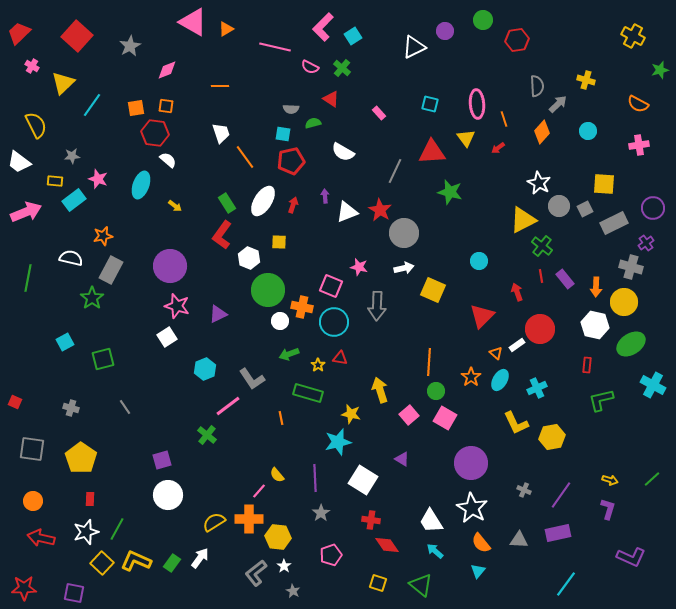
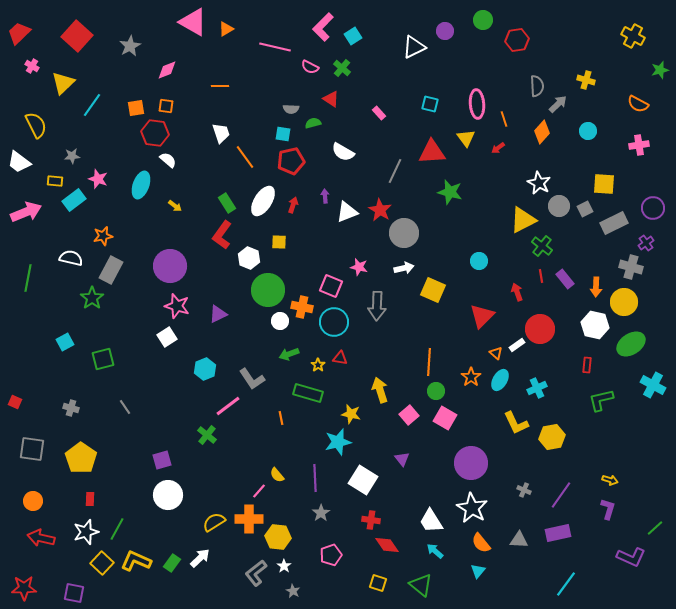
purple triangle at (402, 459): rotated 21 degrees clockwise
green line at (652, 479): moved 3 px right, 49 px down
white arrow at (200, 558): rotated 10 degrees clockwise
